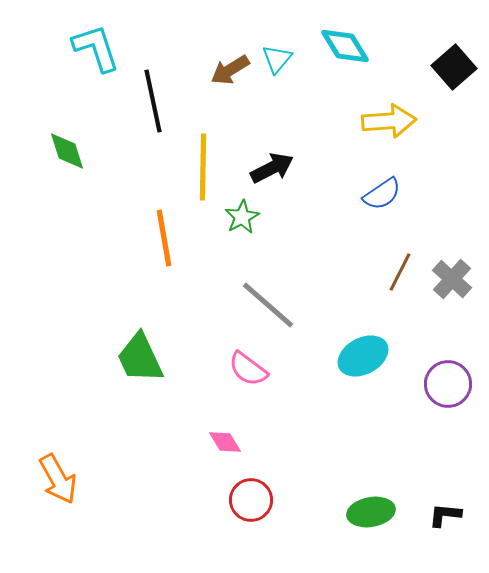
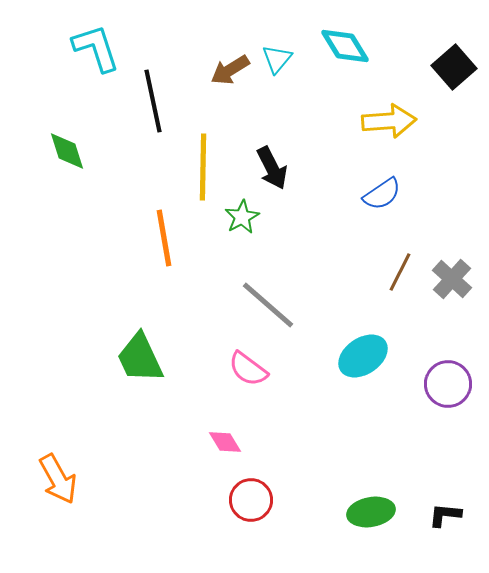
black arrow: rotated 90 degrees clockwise
cyan ellipse: rotated 6 degrees counterclockwise
